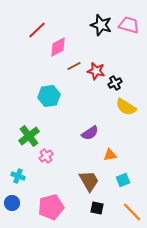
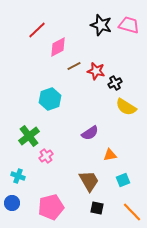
cyan hexagon: moved 1 px right, 3 px down; rotated 10 degrees counterclockwise
